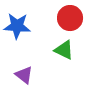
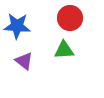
green triangle: rotated 30 degrees counterclockwise
purple triangle: moved 14 px up
